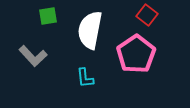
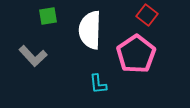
white semicircle: rotated 9 degrees counterclockwise
cyan L-shape: moved 13 px right, 6 px down
